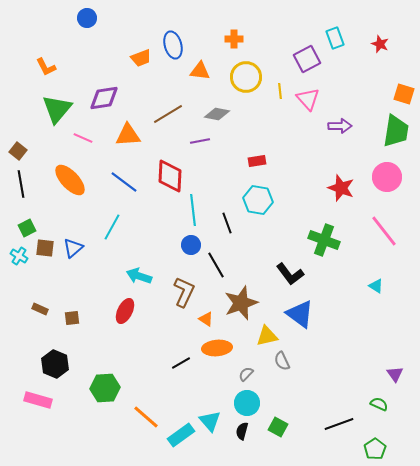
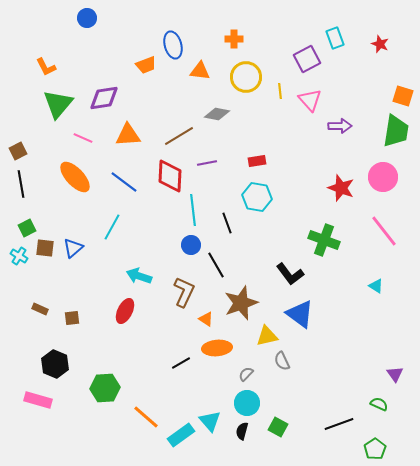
orange trapezoid at (141, 58): moved 5 px right, 7 px down
orange square at (404, 94): moved 1 px left, 2 px down
pink triangle at (308, 99): moved 2 px right, 1 px down
green triangle at (57, 109): moved 1 px right, 5 px up
brown line at (168, 114): moved 11 px right, 22 px down
purple line at (200, 141): moved 7 px right, 22 px down
brown square at (18, 151): rotated 24 degrees clockwise
pink circle at (387, 177): moved 4 px left
orange ellipse at (70, 180): moved 5 px right, 3 px up
cyan hexagon at (258, 200): moved 1 px left, 3 px up
